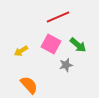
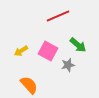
red line: moved 1 px up
pink square: moved 3 px left, 7 px down
gray star: moved 2 px right
